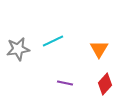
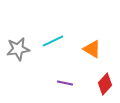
orange triangle: moved 7 px left; rotated 30 degrees counterclockwise
